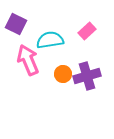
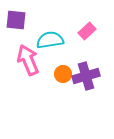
purple square: moved 4 px up; rotated 20 degrees counterclockwise
purple cross: moved 1 px left
